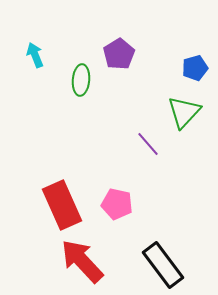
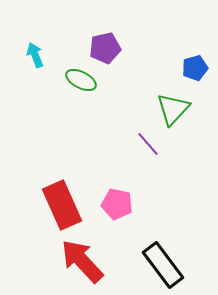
purple pentagon: moved 14 px left, 6 px up; rotated 20 degrees clockwise
green ellipse: rotated 68 degrees counterclockwise
green triangle: moved 11 px left, 3 px up
